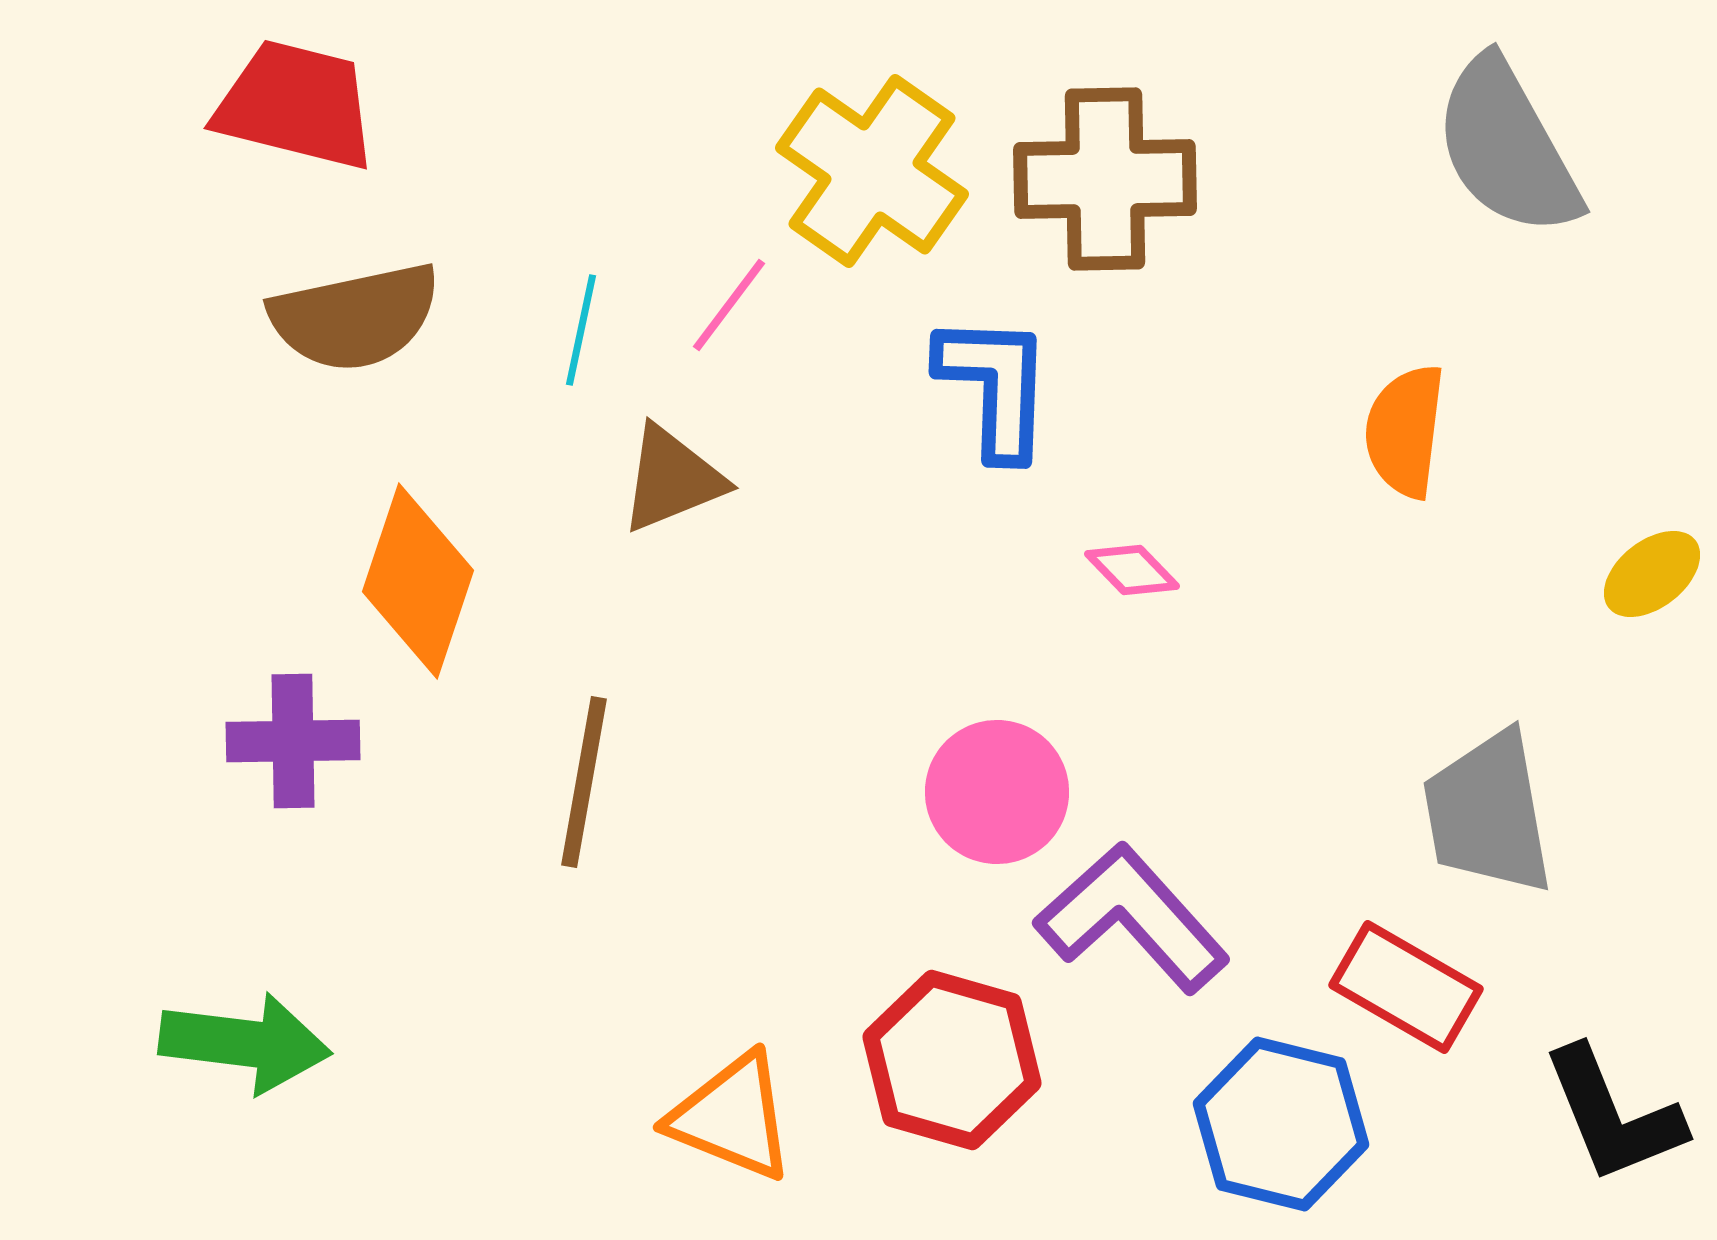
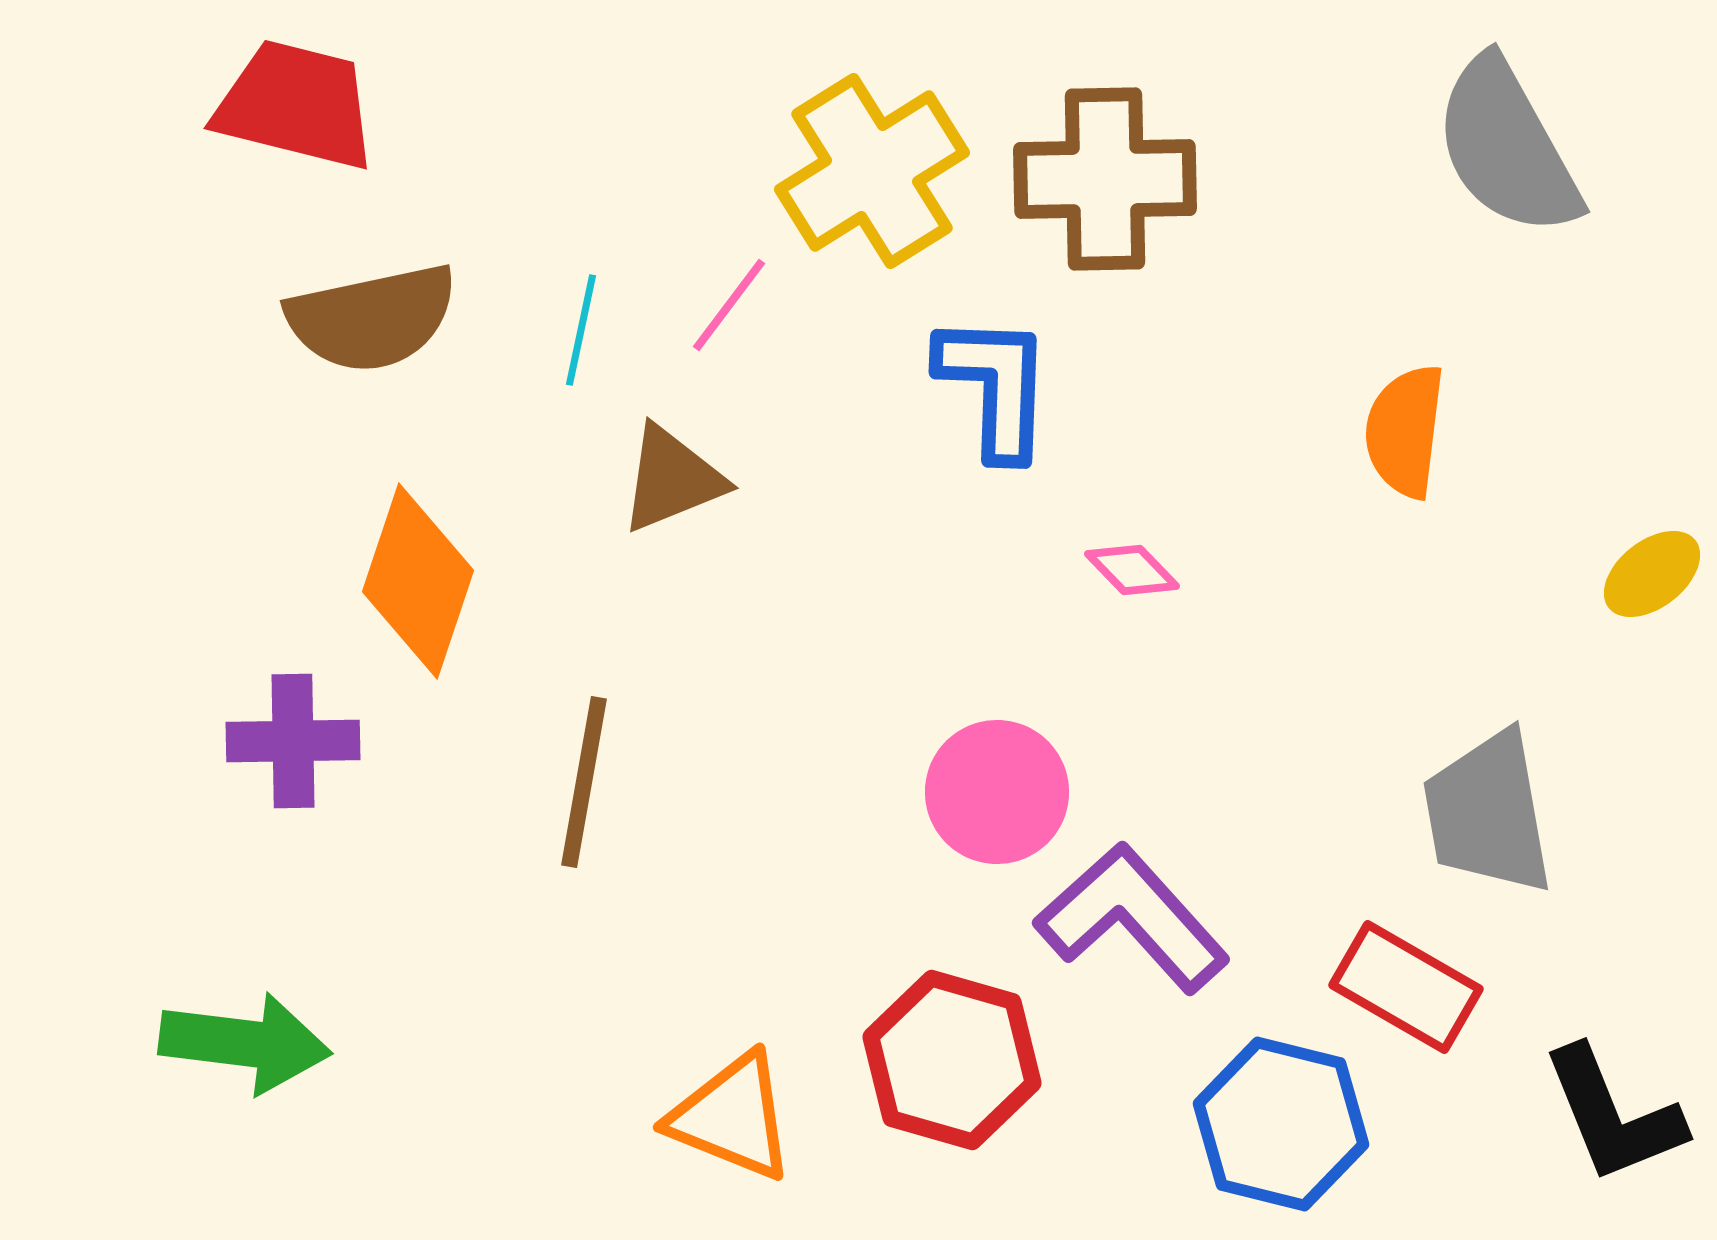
yellow cross: rotated 23 degrees clockwise
brown semicircle: moved 17 px right, 1 px down
